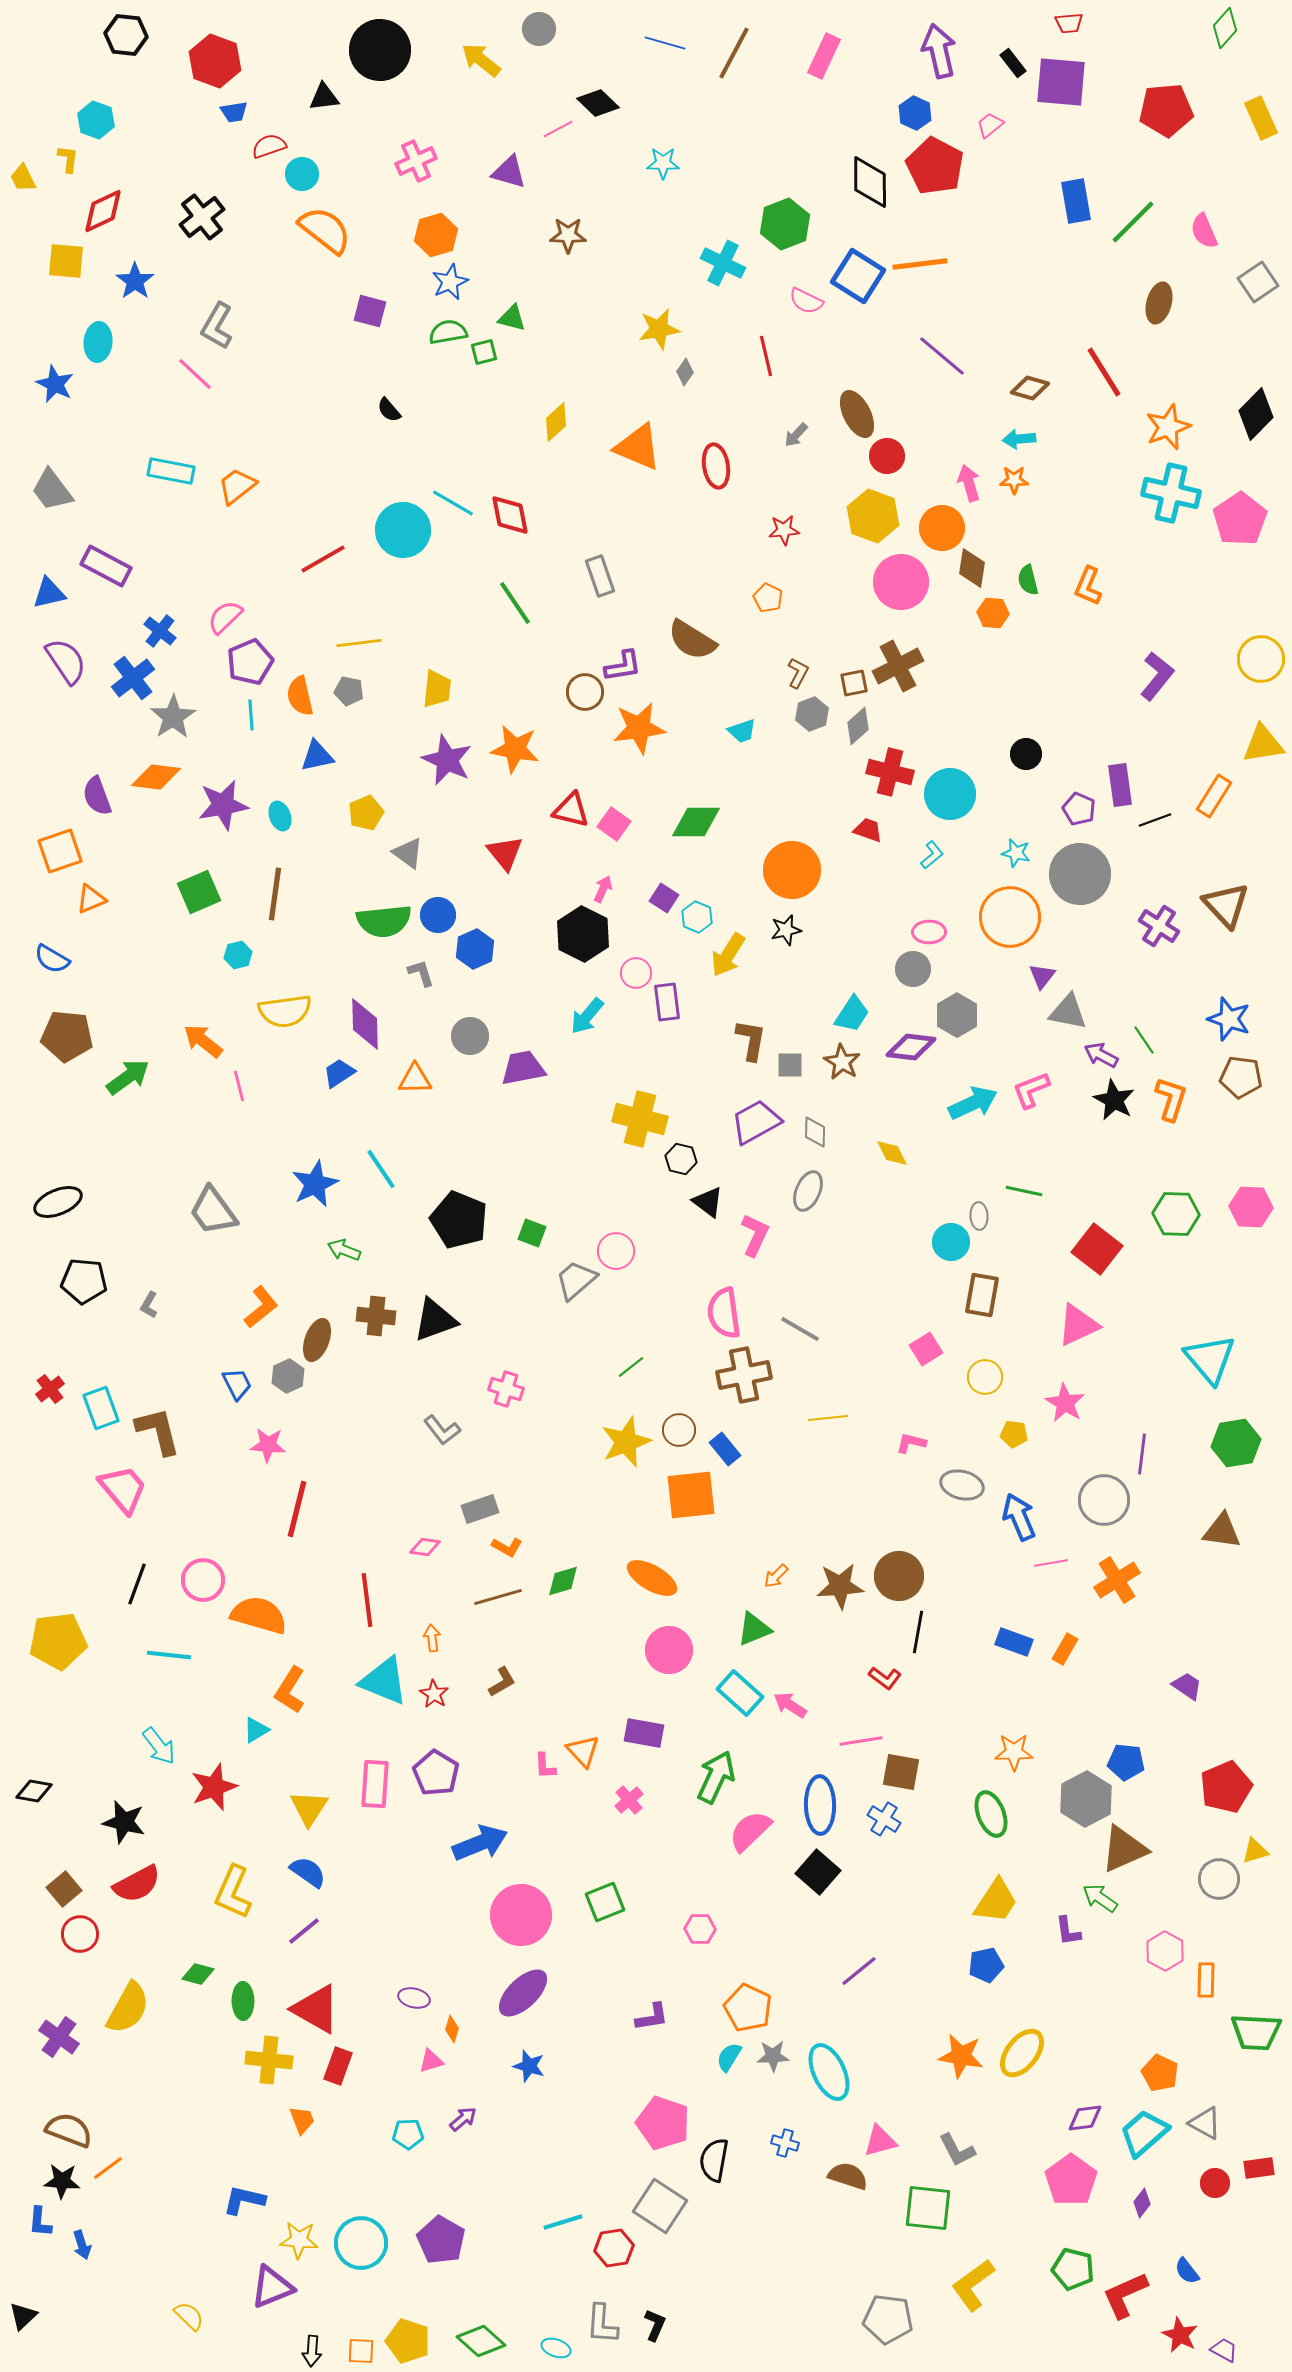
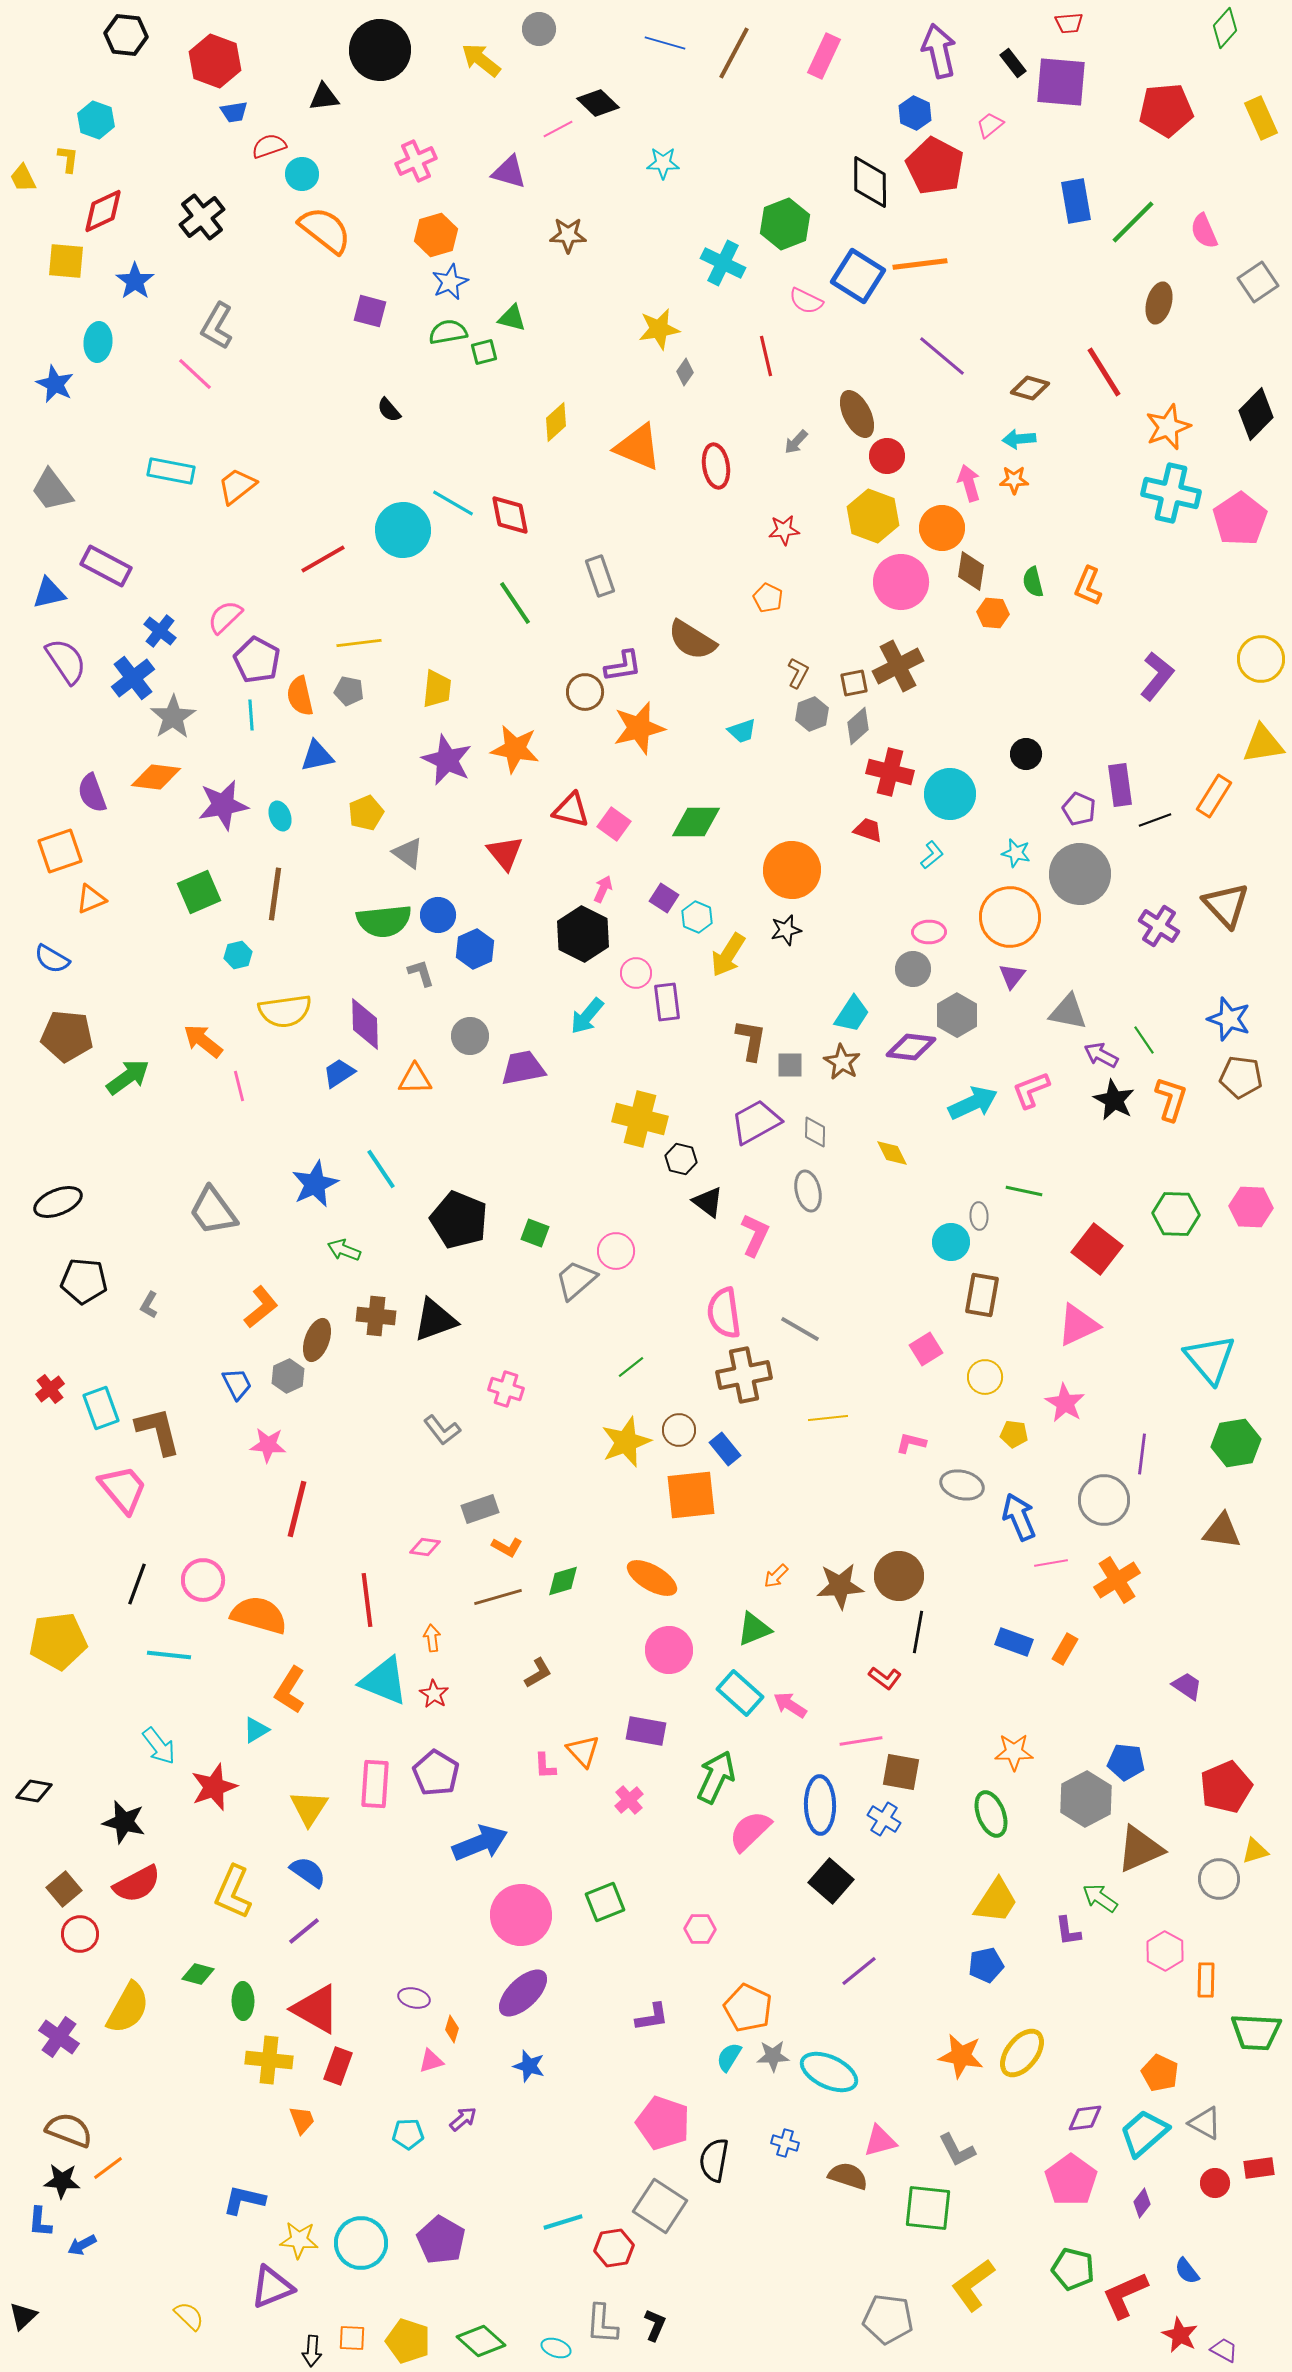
gray arrow at (796, 435): moved 7 px down
brown diamond at (972, 568): moved 1 px left, 3 px down
green semicircle at (1028, 580): moved 5 px right, 2 px down
purple pentagon at (250, 662): moved 7 px right, 2 px up; rotated 21 degrees counterclockwise
orange star at (639, 728): rotated 6 degrees counterclockwise
purple semicircle at (97, 796): moved 5 px left, 3 px up
purple triangle at (1042, 976): moved 30 px left
gray ellipse at (808, 1191): rotated 36 degrees counterclockwise
green square at (532, 1233): moved 3 px right
brown L-shape at (502, 1682): moved 36 px right, 9 px up
purple rectangle at (644, 1733): moved 2 px right, 2 px up
brown triangle at (1124, 1849): moved 16 px right
black square at (818, 1872): moved 13 px right, 9 px down
cyan ellipse at (829, 2072): rotated 40 degrees counterclockwise
blue arrow at (82, 2245): rotated 80 degrees clockwise
orange square at (361, 2351): moved 9 px left, 13 px up
